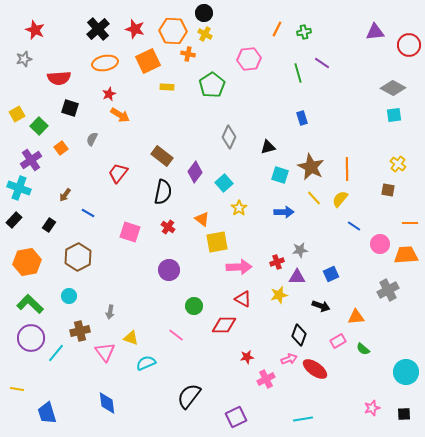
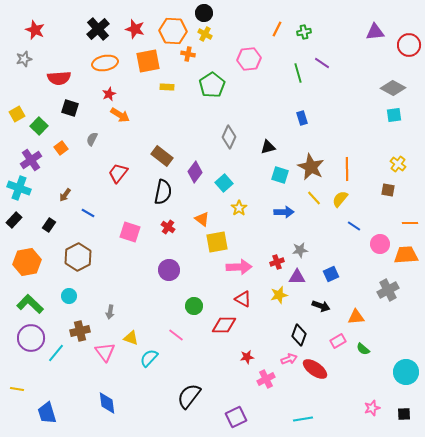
orange square at (148, 61): rotated 15 degrees clockwise
cyan semicircle at (146, 363): moved 3 px right, 5 px up; rotated 24 degrees counterclockwise
